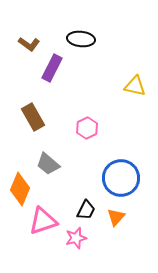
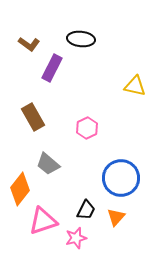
orange diamond: rotated 16 degrees clockwise
